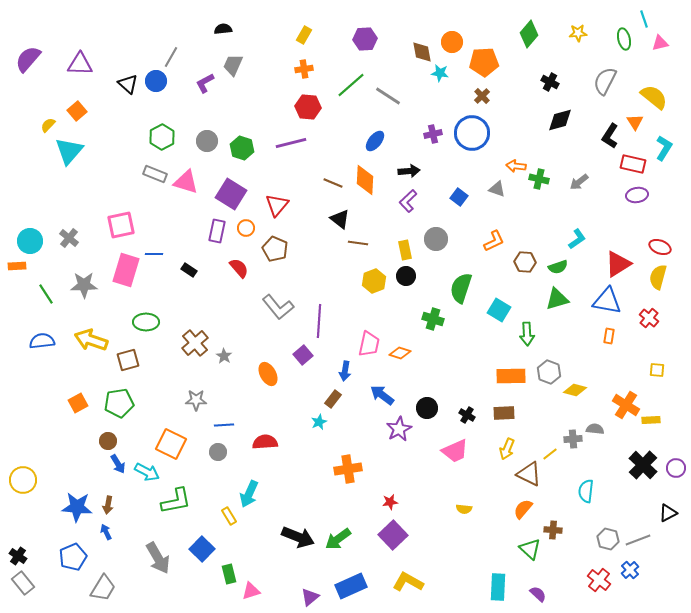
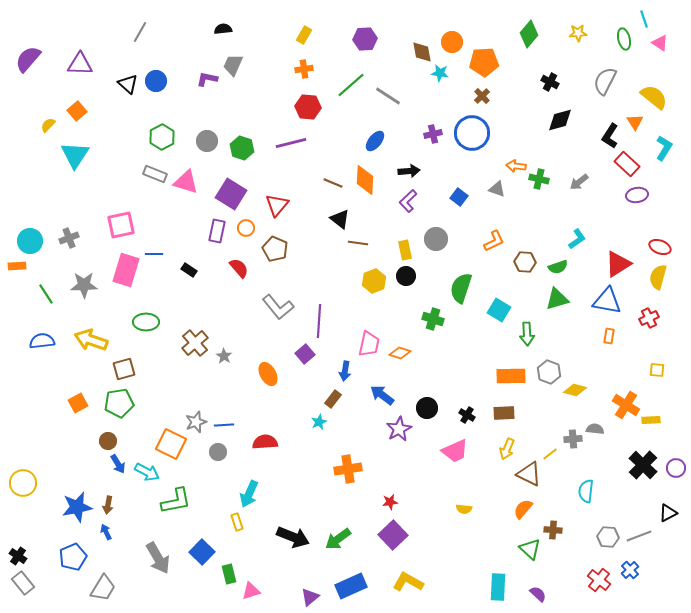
pink triangle at (660, 43): rotated 48 degrees clockwise
gray line at (171, 57): moved 31 px left, 25 px up
purple L-shape at (205, 83): moved 2 px right, 4 px up; rotated 40 degrees clockwise
cyan triangle at (69, 151): moved 6 px right, 4 px down; rotated 8 degrees counterclockwise
red rectangle at (633, 164): moved 6 px left; rotated 30 degrees clockwise
gray cross at (69, 238): rotated 30 degrees clockwise
red cross at (649, 318): rotated 24 degrees clockwise
purple square at (303, 355): moved 2 px right, 1 px up
brown square at (128, 360): moved 4 px left, 9 px down
gray star at (196, 400): moved 22 px down; rotated 20 degrees counterclockwise
yellow circle at (23, 480): moved 3 px down
blue star at (77, 507): rotated 16 degrees counterclockwise
yellow rectangle at (229, 516): moved 8 px right, 6 px down; rotated 12 degrees clockwise
black arrow at (298, 537): moved 5 px left
gray hexagon at (608, 539): moved 2 px up; rotated 10 degrees counterclockwise
gray line at (638, 540): moved 1 px right, 4 px up
blue square at (202, 549): moved 3 px down
